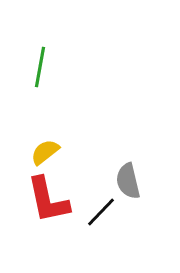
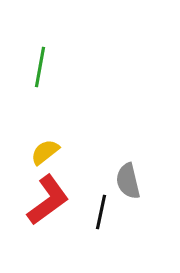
red L-shape: rotated 114 degrees counterclockwise
black line: rotated 32 degrees counterclockwise
